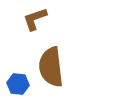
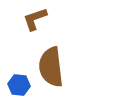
blue hexagon: moved 1 px right, 1 px down
